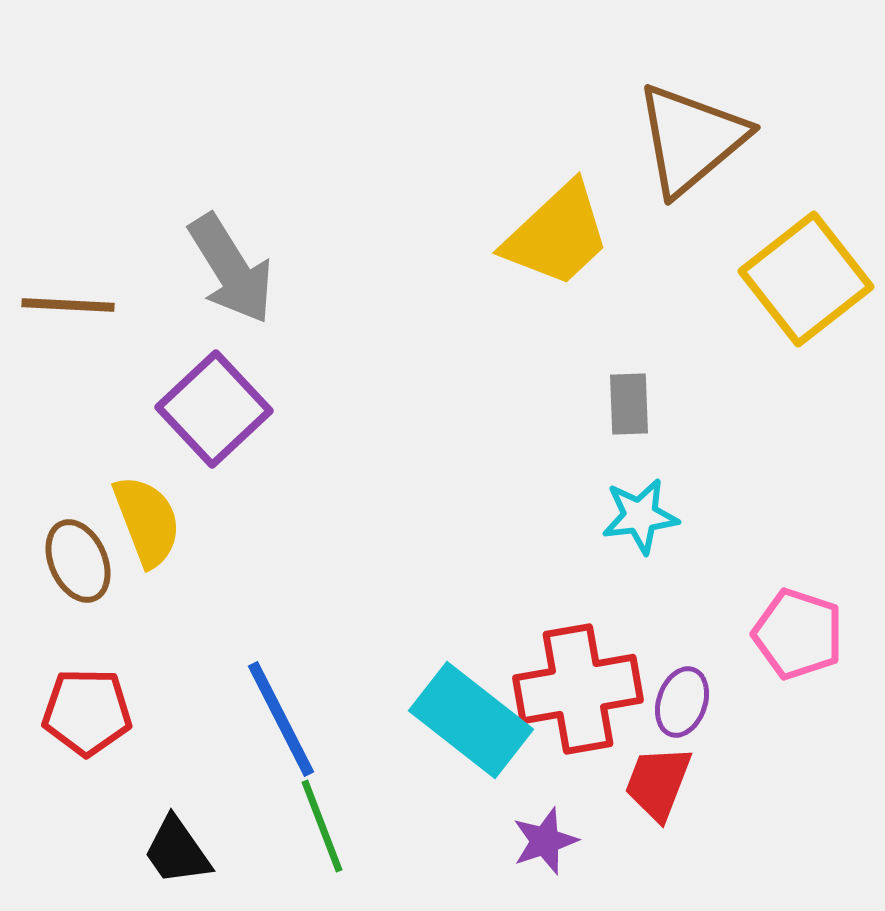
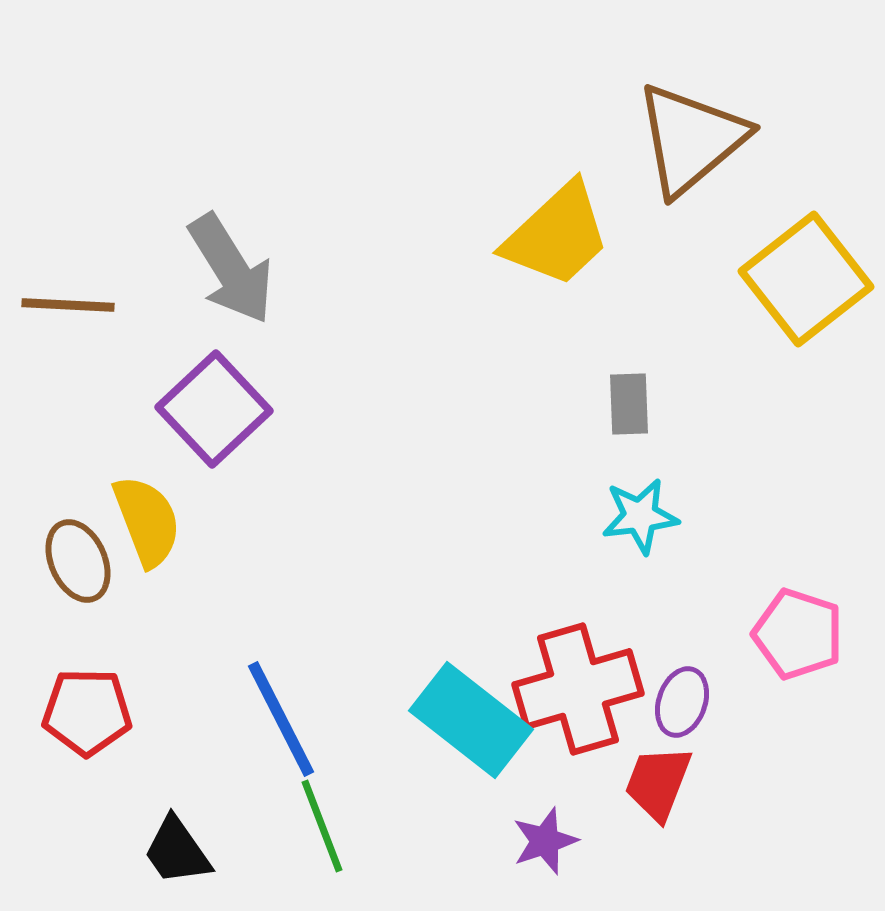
red cross: rotated 6 degrees counterclockwise
